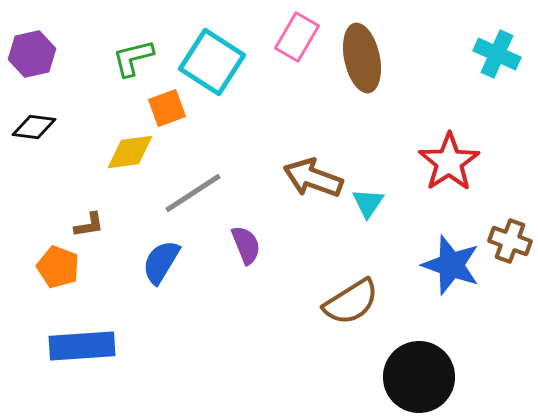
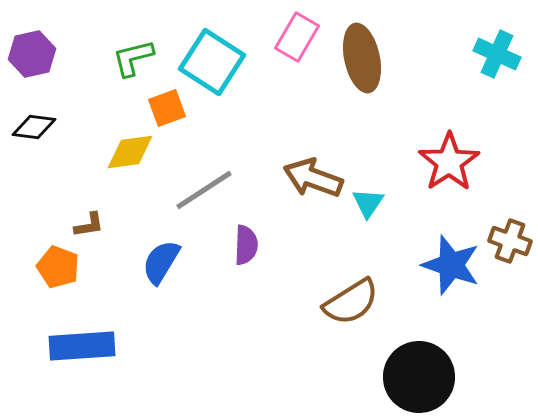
gray line: moved 11 px right, 3 px up
purple semicircle: rotated 24 degrees clockwise
